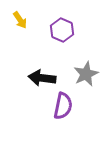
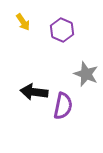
yellow arrow: moved 3 px right, 2 px down
gray star: rotated 25 degrees counterclockwise
black arrow: moved 8 px left, 14 px down
